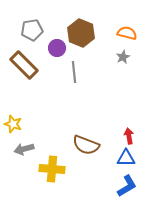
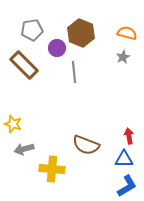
blue triangle: moved 2 px left, 1 px down
